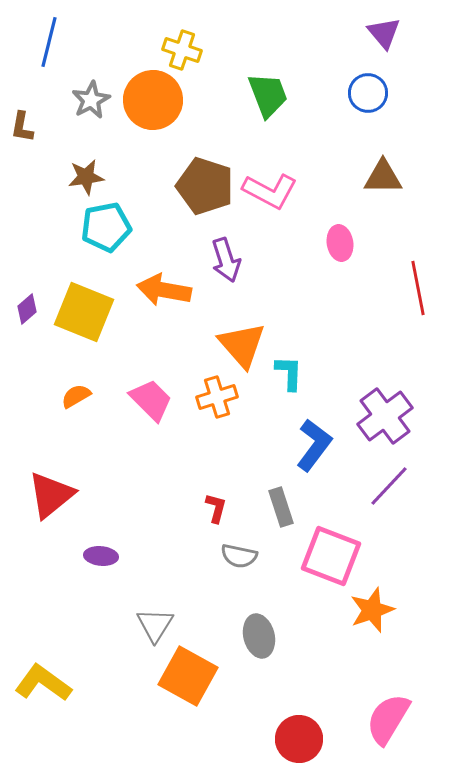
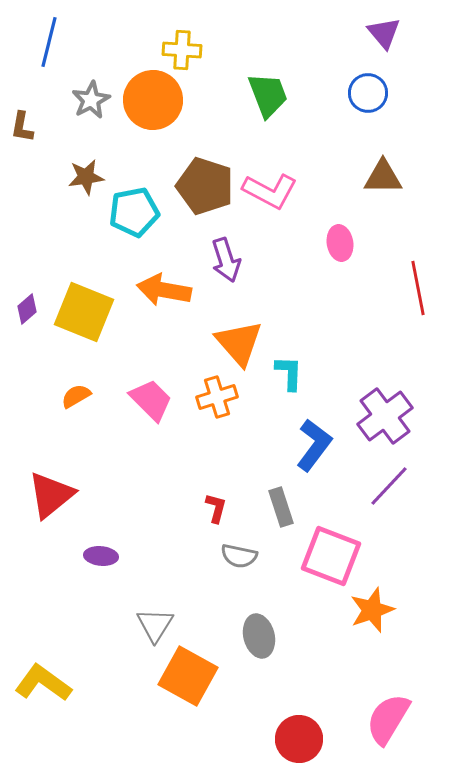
yellow cross: rotated 15 degrees counterclockwise
cyan pentagon: moved 28 px right, 15 px up
orange triangle: moved 3 px left, 2 px up
